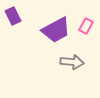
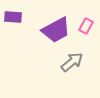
purple rectangle: moved 1 px down; rotated 60 degrees counterclockwise
gray arrow: rotated 45 degrees counterclockwise
